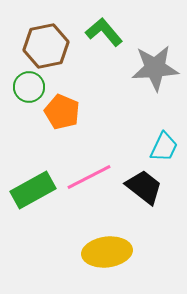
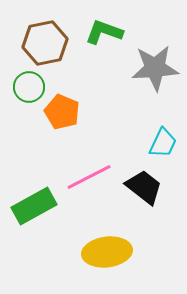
green L-shape: rotated 30 degrees counterclockwise
brown hexagon: moved 1 px left, 3 px up
cyan trapezoid: moved 1 px left, 4 px up
green rectangle: moved 1 px right, 16 px down
